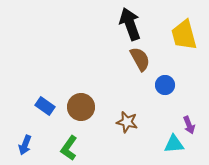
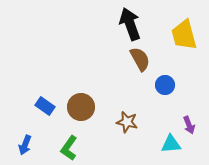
cyan triangle: moved 3 px left
